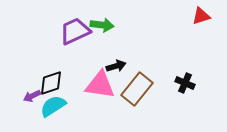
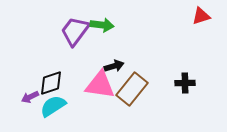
purple trapezoid: rotated 28 degrees counterclockwise
black arrow: moved 2 px left
black cross: rotated 24 degrees counterclockwise
brown rectangle: moved 5 px left
purple arrow: moved 2 px left, 1 px down
